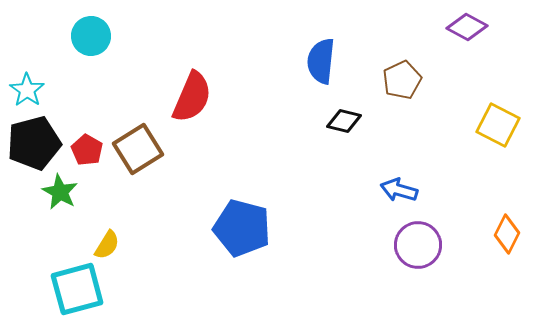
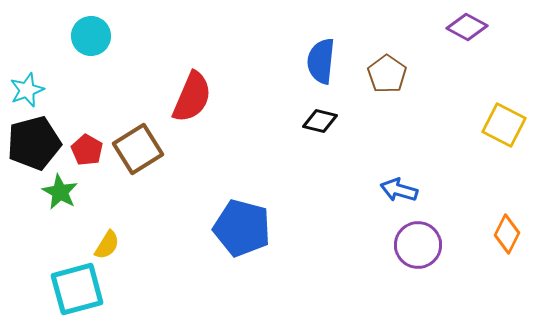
brown pentagon: moved 15 px left, 6 px up; rotated 12 degrees counterclockwise
cyan star: rotated 16 degrees clockwise
black diamond: moved 24 px left
yellow square: moved 6 px right
